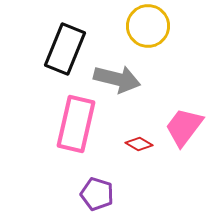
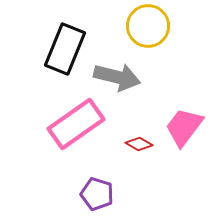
gray arrow: moved 2 px up
pink rectangle: rotated 42 degrees clockwise
